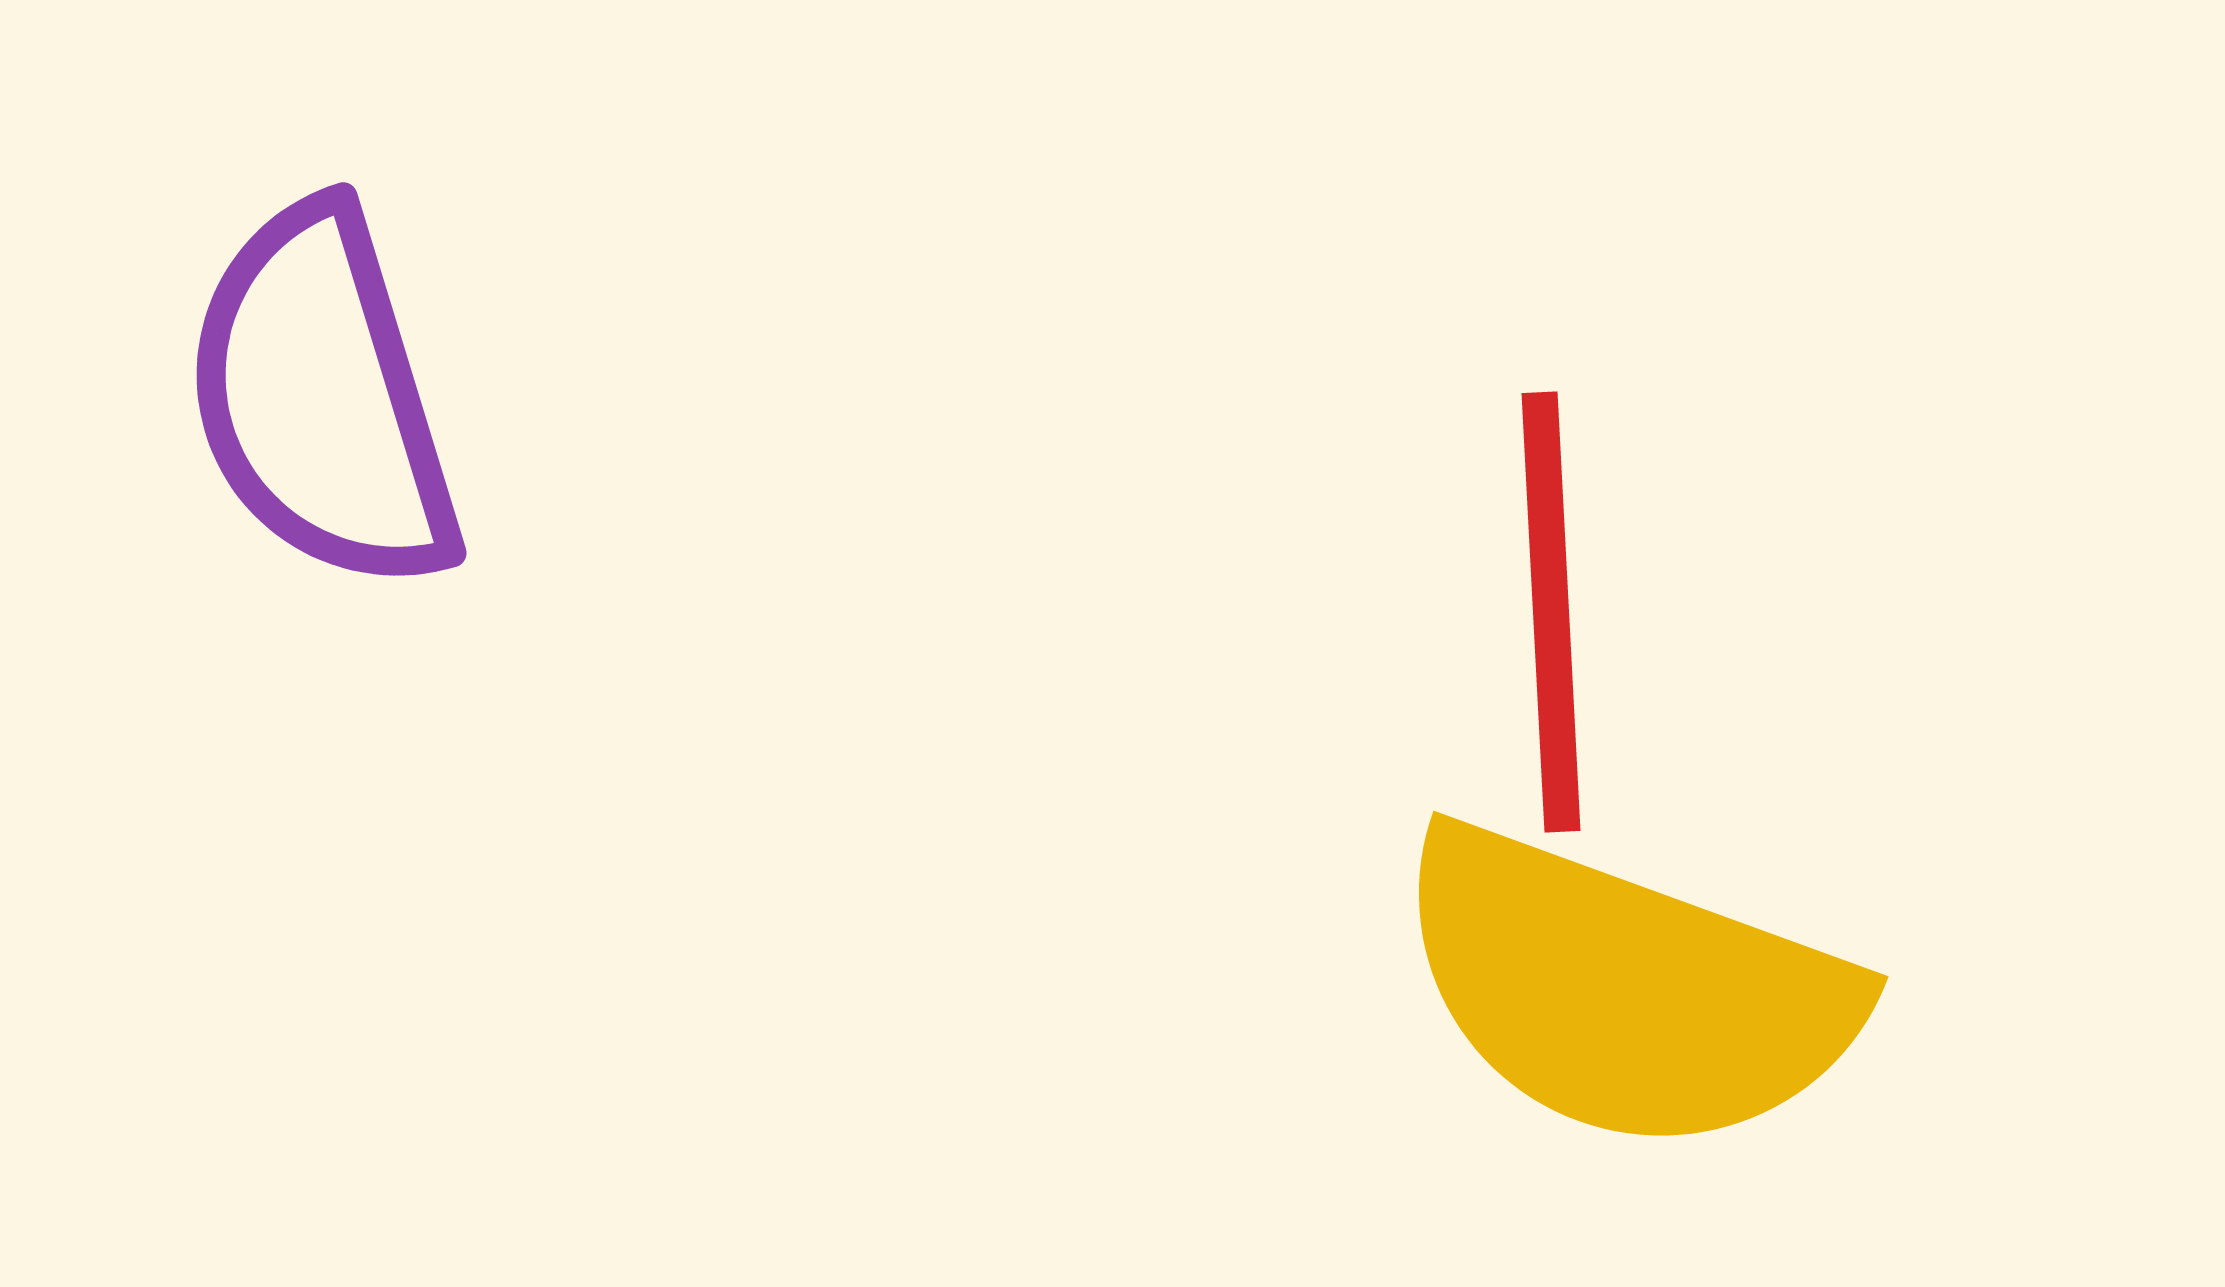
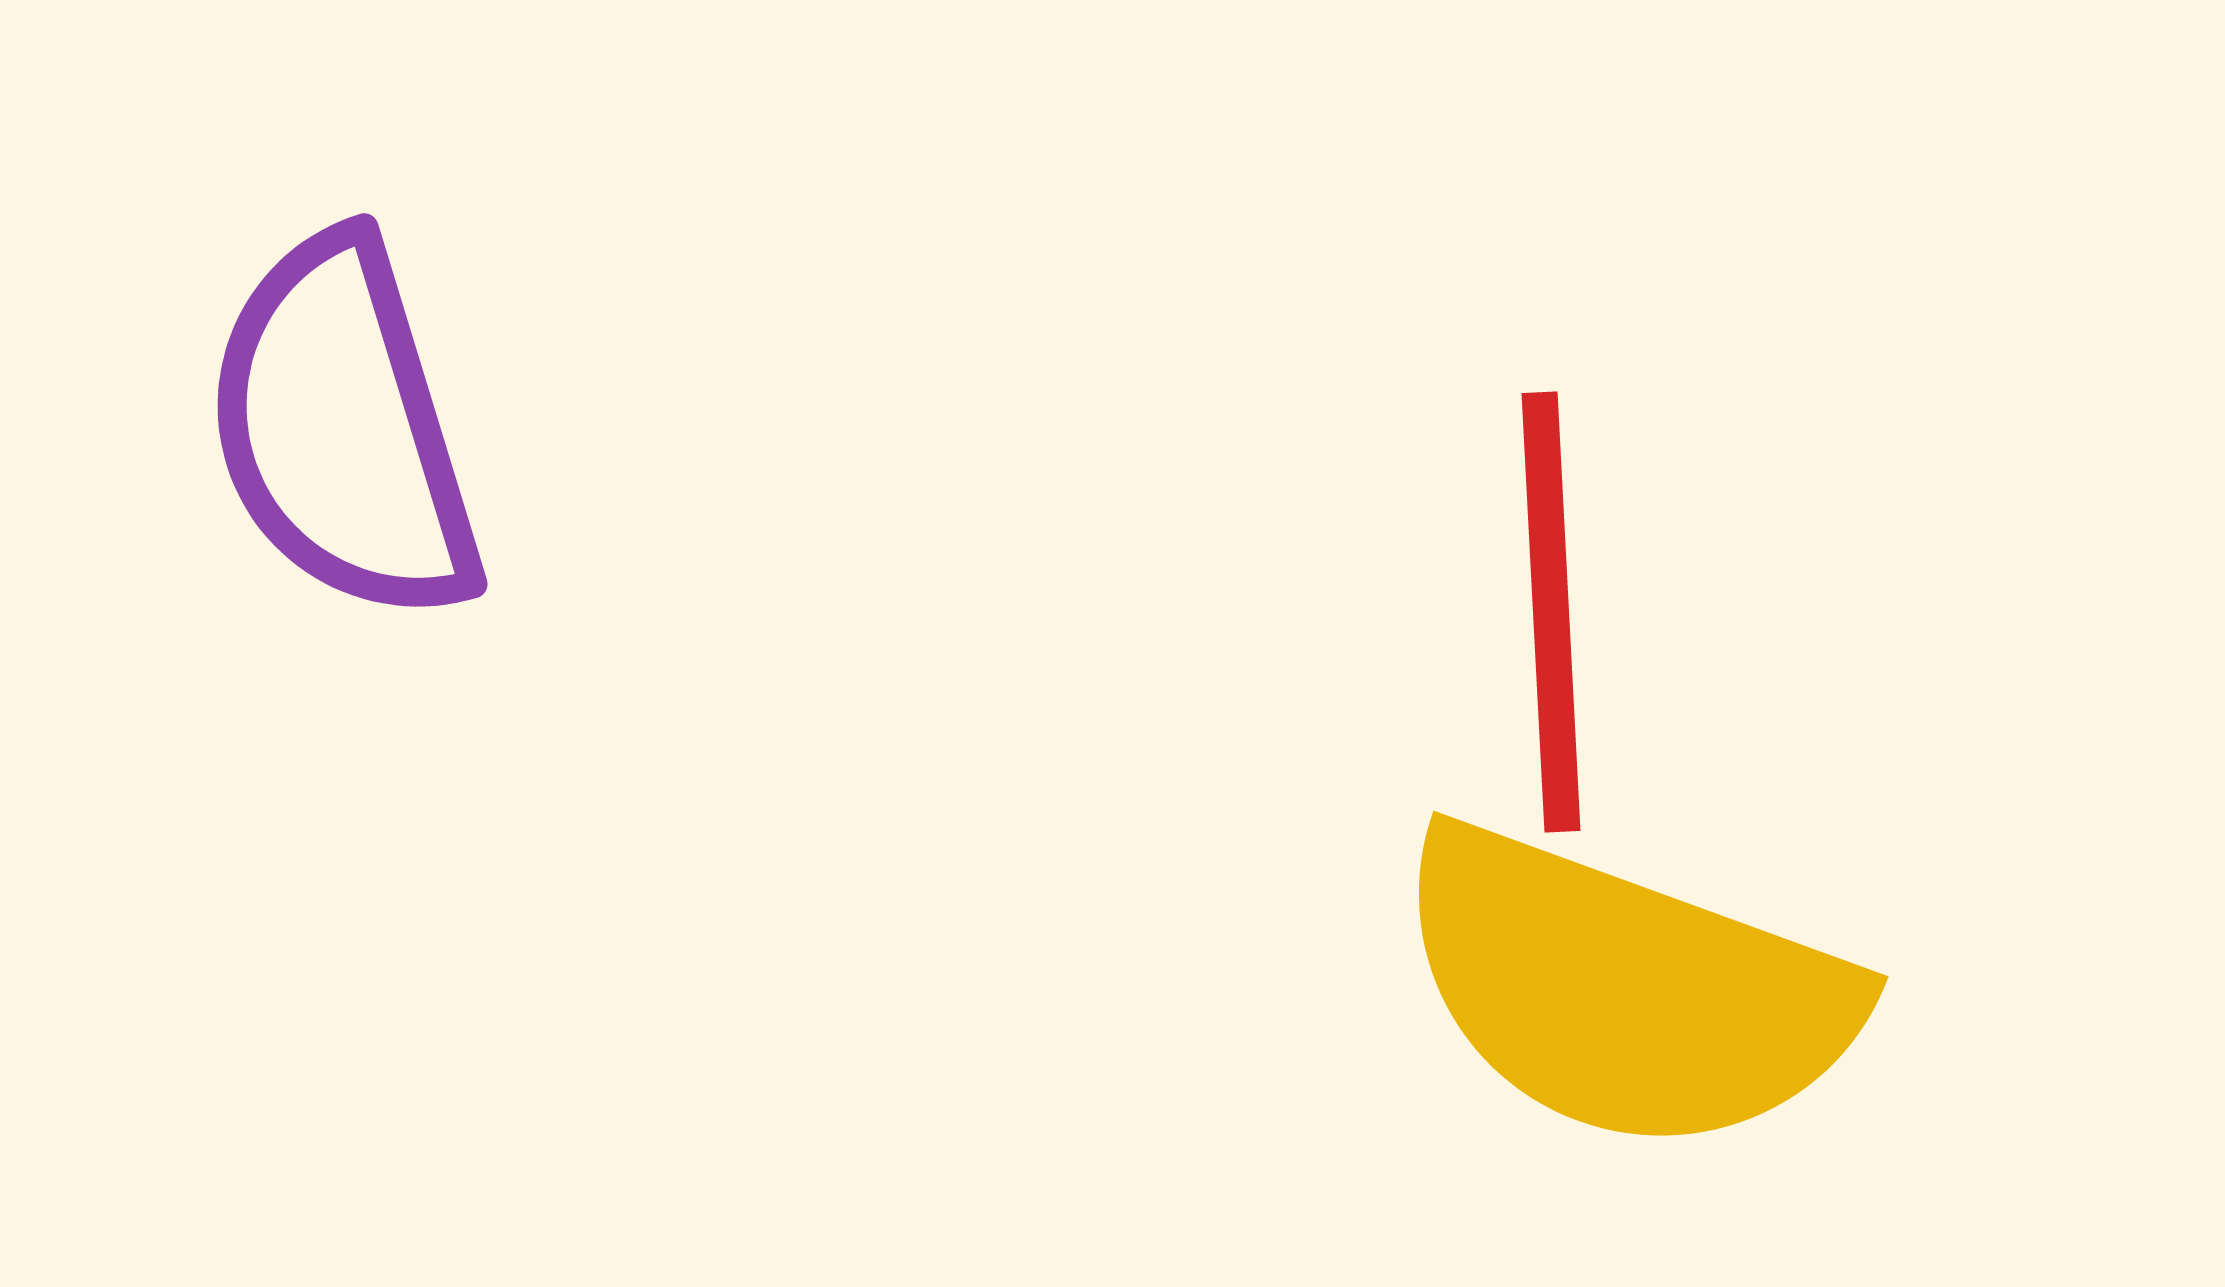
purple semicircle: moved 21 px right, 31 px down
